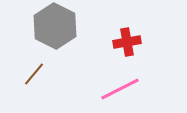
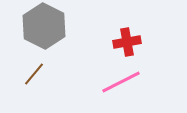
gray hexagon: moved 11 px left
pink line: moved 1 px right, 7 px up
